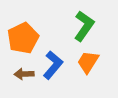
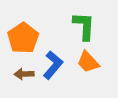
green L-shape: rotated 32 degrees counterclockwise
orange pentagon: rotated 8 degrees counterclockwise
orange trapezoid: rotated 75 degrees counterclockwise
